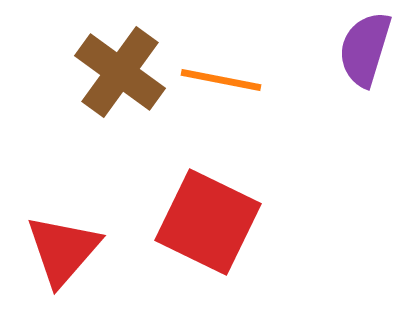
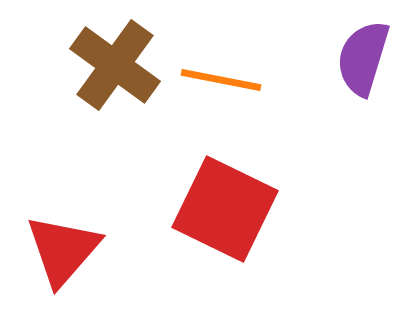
purple semicircle: moved 2 px left, 9 px down
brown cross: moved 5 px left, 7 px up
red square: moved 17 px right, 13 px up
